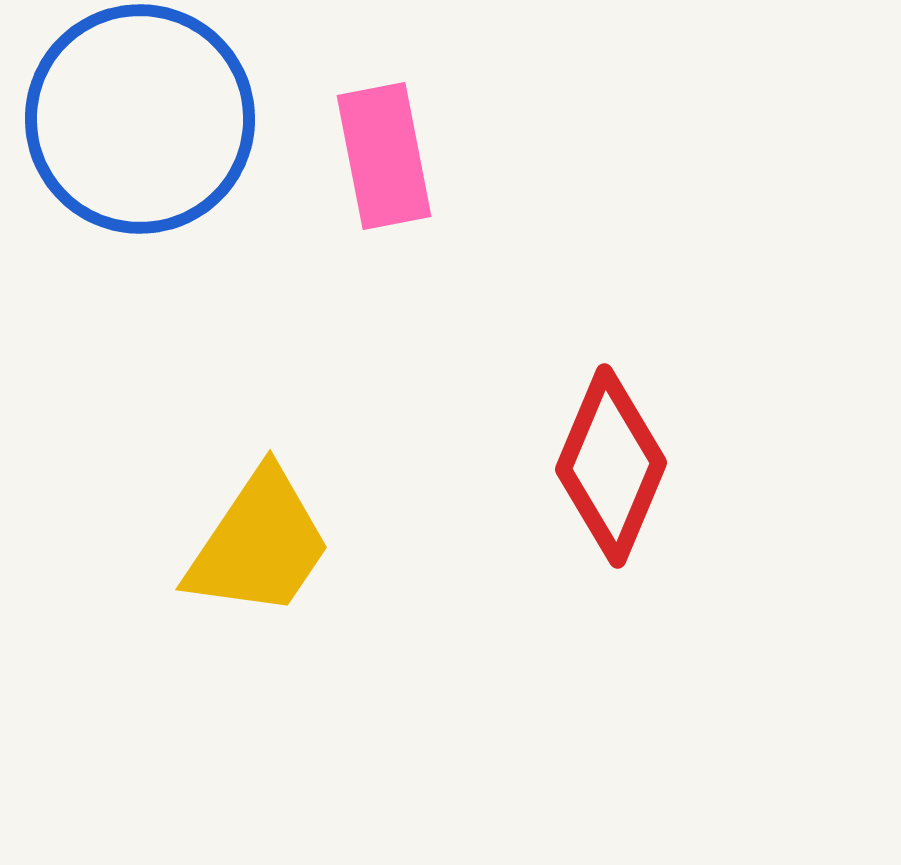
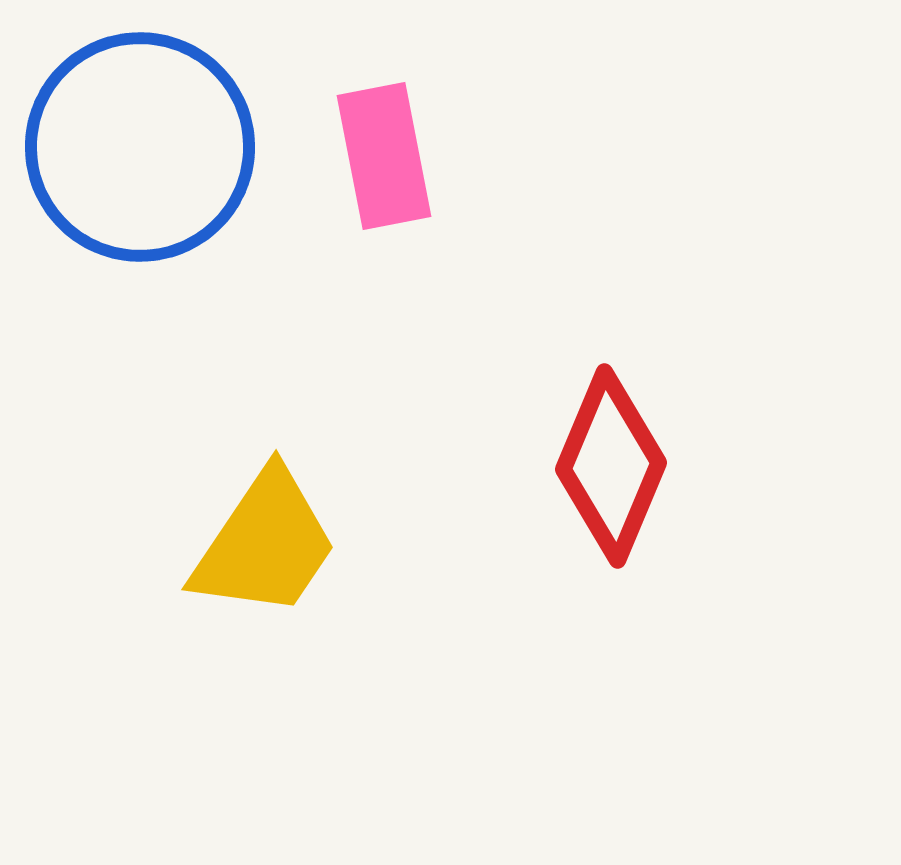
blue circle: moved 28 px down
yellow trapezoid: moved 6 px right
